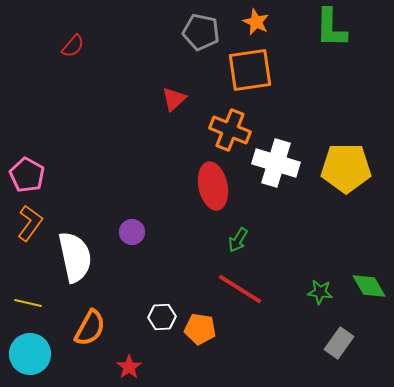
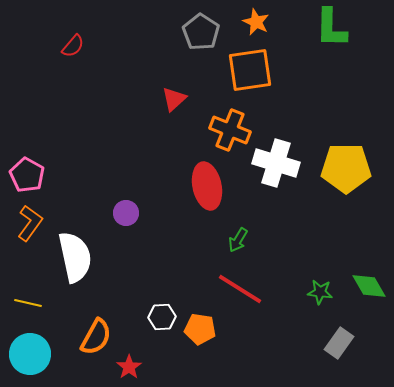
gray pentagon: rotated 21 degrees clockwise
red ellipse: moved 6 px left
purple circle: moved 6 px left, 19 px up
orange semicircle: moved 6 px right, 9 px down
